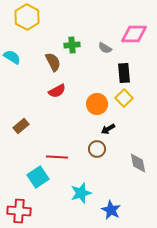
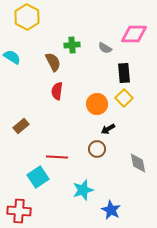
red semicircle: rotated 126 degrees clockwise
cyan star: moved 2 px right, 3 px up
